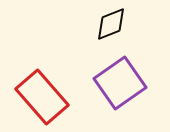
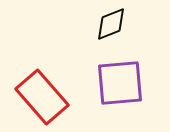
purple square: rotated 30 degrees clockwise
